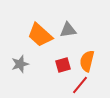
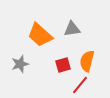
gray triangle: moved 4 px right, 1 px up
